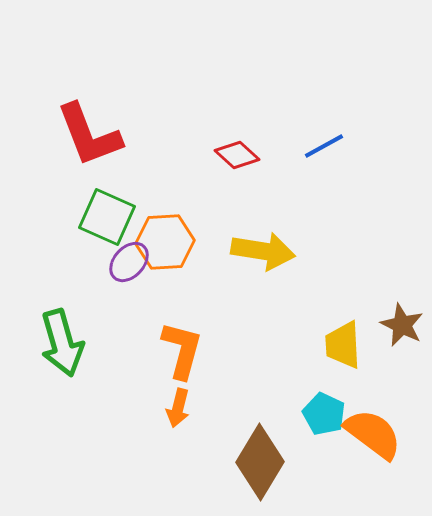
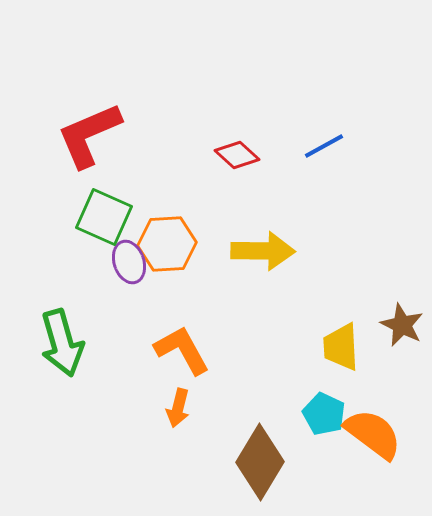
red L-shape: rotated 88 degrees clockwise
green square: moved 3 px left
orange hexagon: moved 2 px right, 2 px down
yellow arrow: rotated 8 degrees counterclockwise
purple ellipse: rotated 60 degrees counterclockwise
yellow trapezoid: moved 2 px left, 2 px down
orange L-shape: rotated 44 degrees counterclockwise
